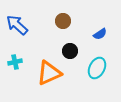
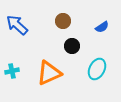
blue semicircle: moved 2 px right, 7 px up
black circle: moved 2 px right, 5 px up
cyan cross: moved 3 px left, 9 px down
cyan ellipse: moved 1 px down
